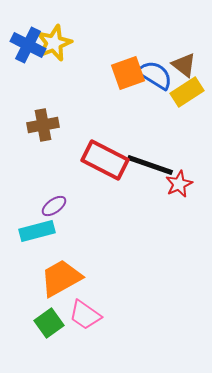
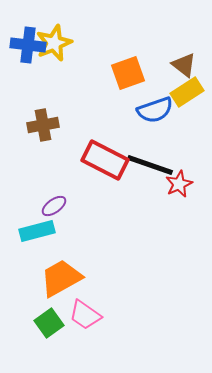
blue cross: rotated 20 degrees counterclockwise
blue semicircle: moved 35 px down; rotated 129 degrees clockwise
